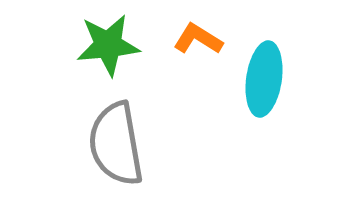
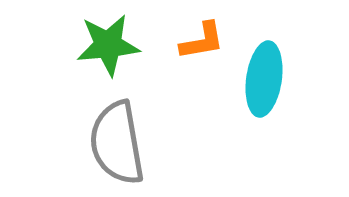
orange L-shape: moved 4 px right, 2 px down; rotated 138 degrees clockwise
gray semicircle: moved 1 px right, 1 px up
